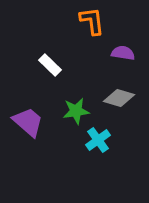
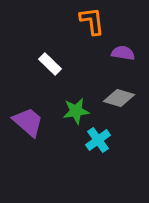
white rectangle: moved 1 px up
